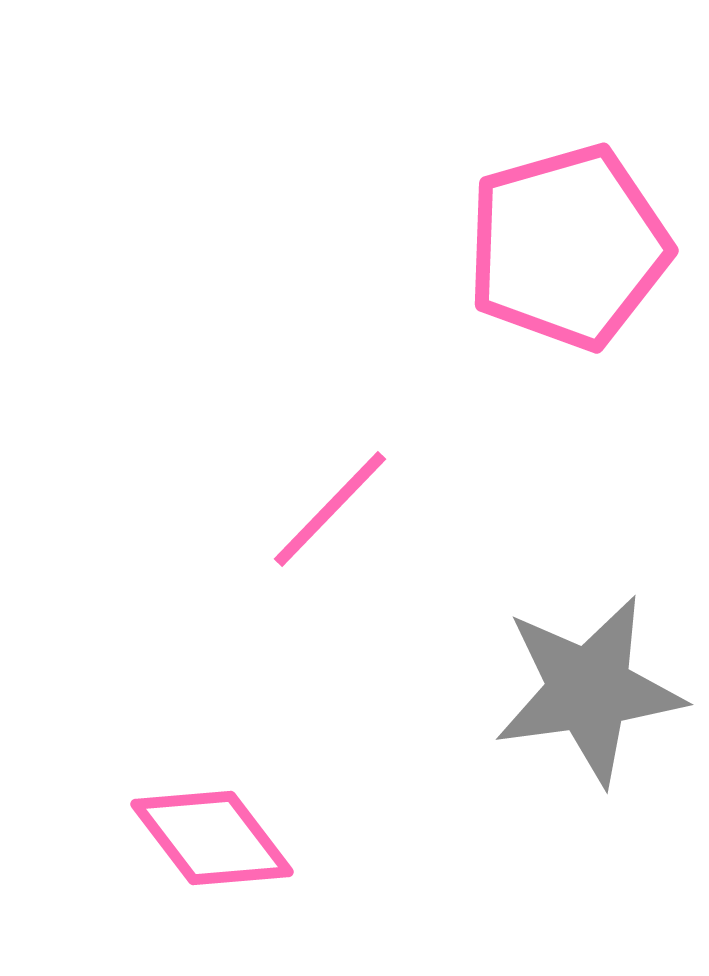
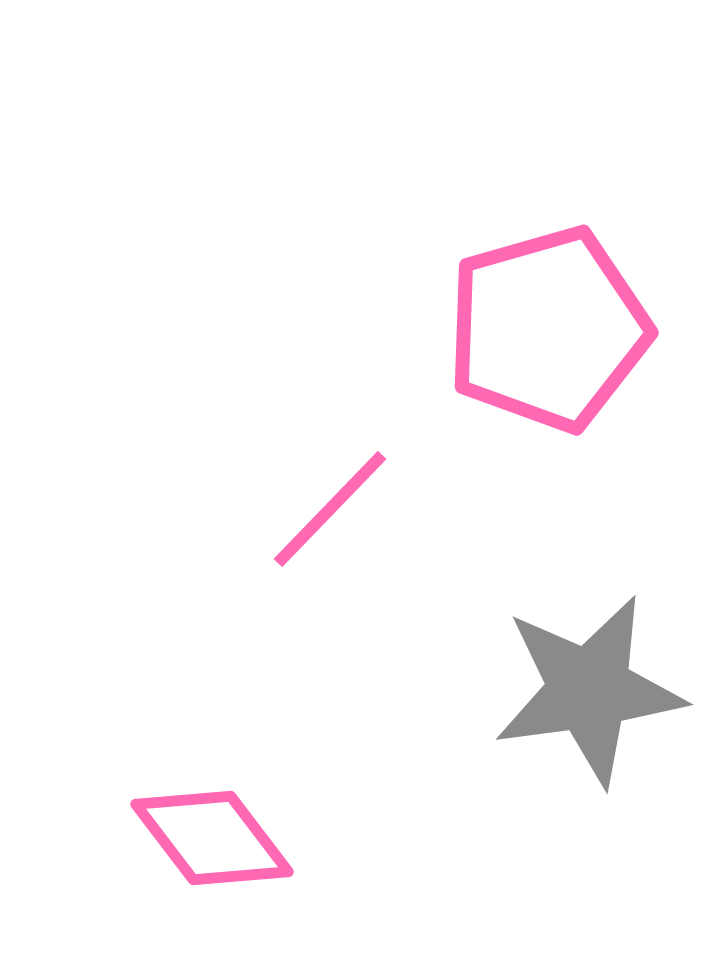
pink pentagon: moved 20 px left, 82 px down
